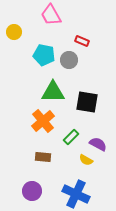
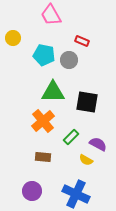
yellow circle: moved 1 px left, 6 px down
